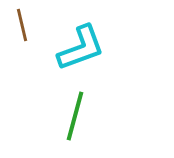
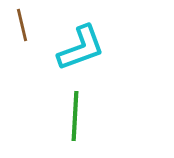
green line: rotated 12 degrees counterclockwise
